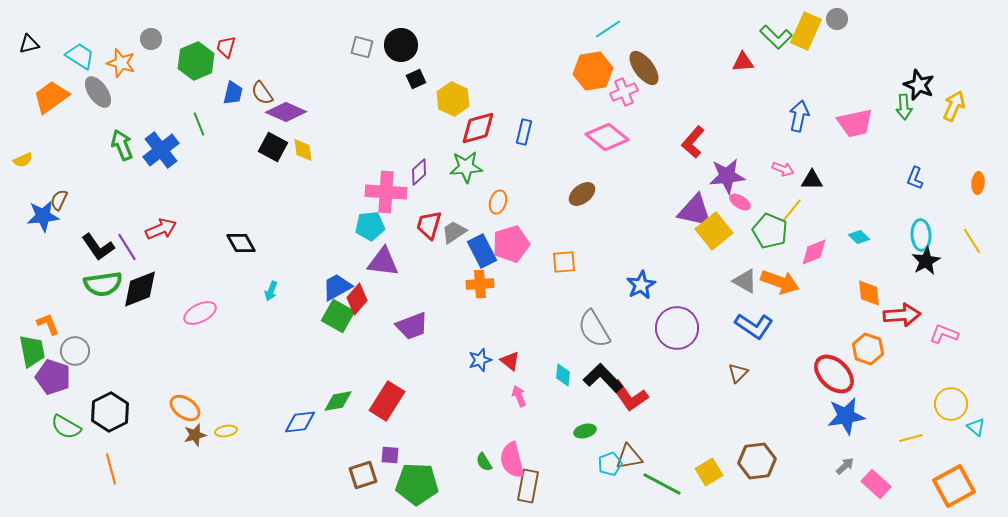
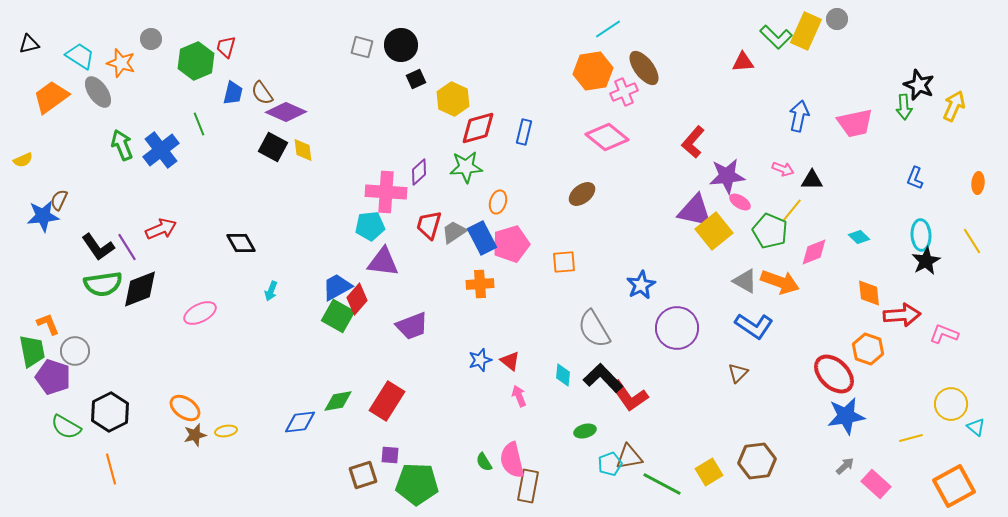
blue rectangle at (482, 251): moved 13 px up
